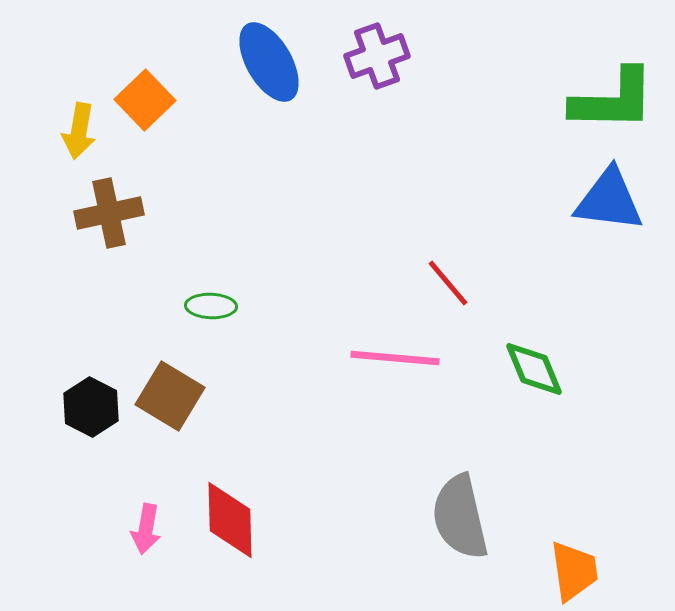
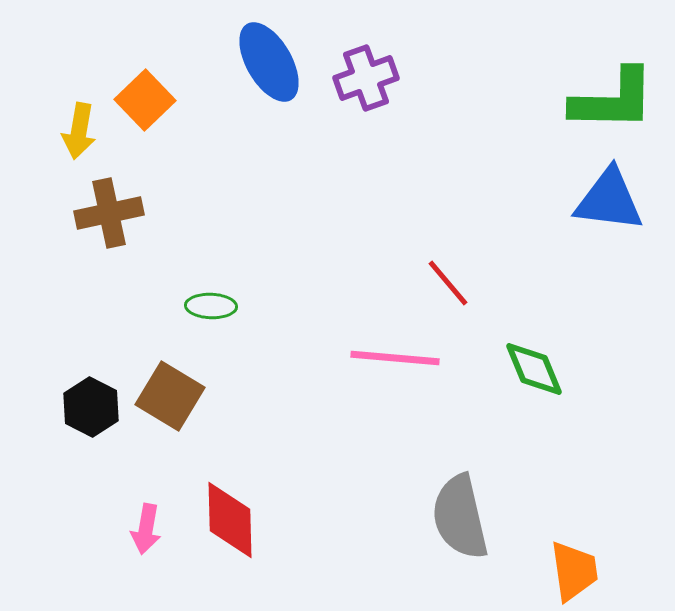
purple cross: moved 11 px left, 22 px down
